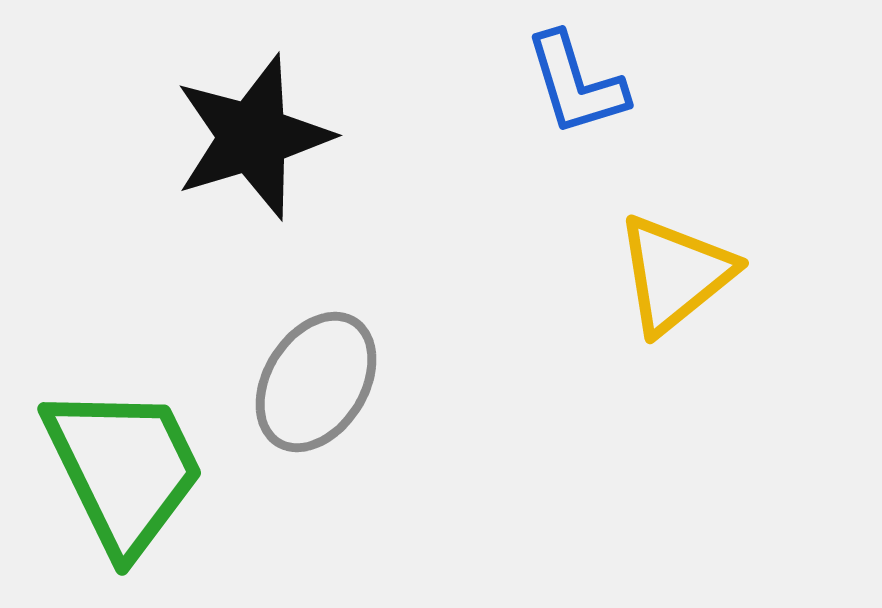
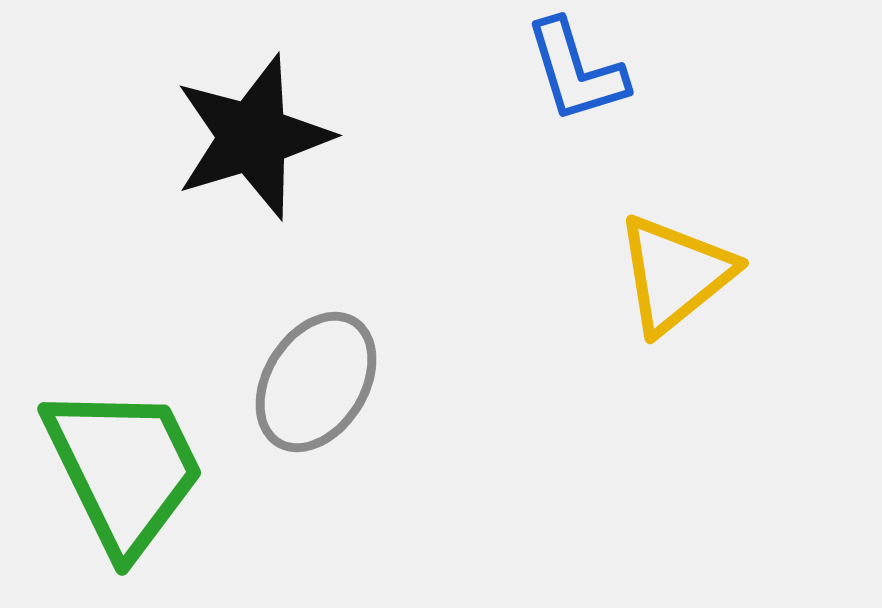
blue L-shape: moved 13 px up
